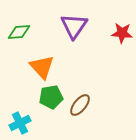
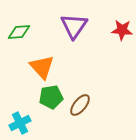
red star: moved 3 px up
